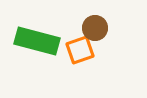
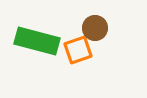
orange square: moved 2 px left
